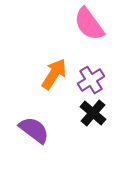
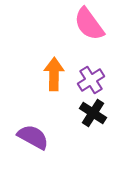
orange arrow: rotated 32 degrees counterclockwise
black cross: rotated 8 degrees counterclockwise
purple semicircle: moved 1 px left, 7 px down; rotated 8 degrees counterclockwise
